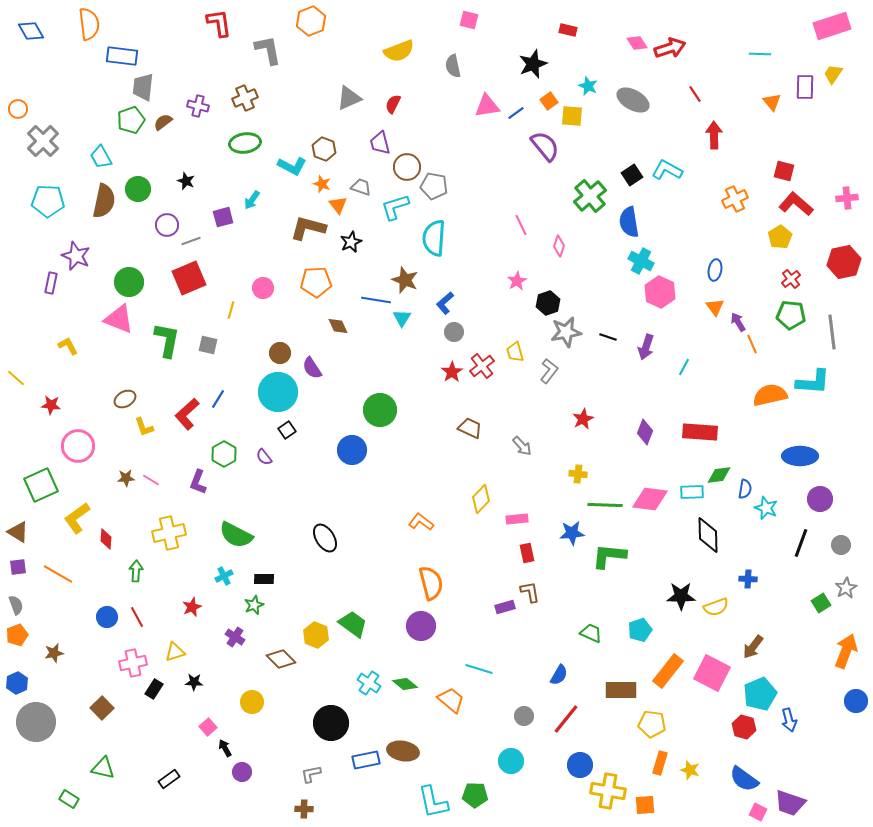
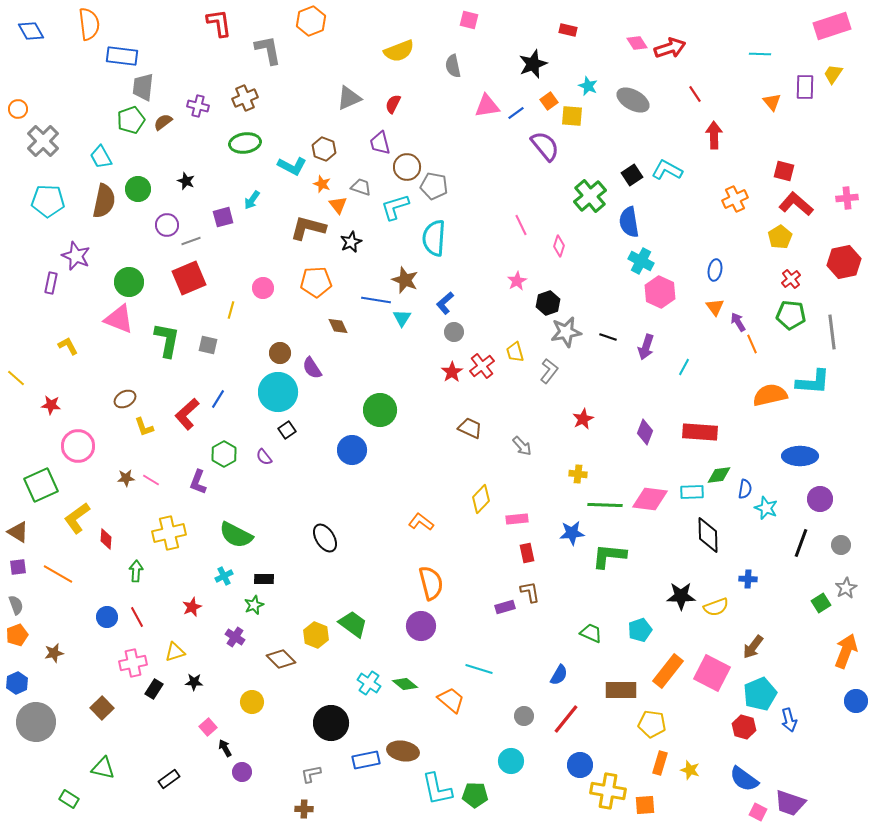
cyan L-shape at (433, 802): moved 4 px right, 13 px up
